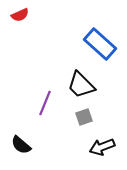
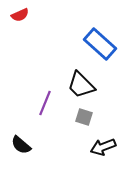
gray square: rotated 36 degrees clockwise
black arrow: moved 1 px right
